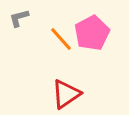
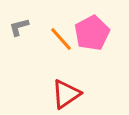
gray L-shape: moved 9 px down
